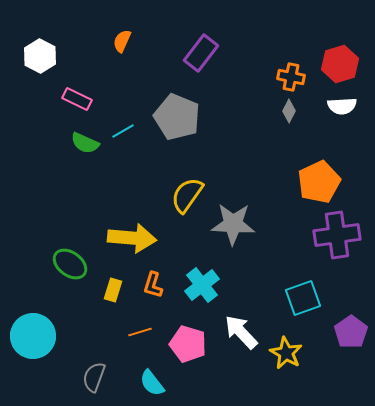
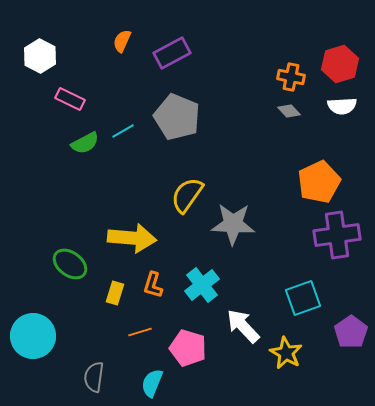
purple rectangle: moved 29 px left; rotated 24 degrees clockwise
pink rectangle: moved 7 px left
gray diamond: rotated 70 degrees counterclockwise
green semicircle: rotated 52 degrees counterclockwise
yellow rectangle: moved 2 px right, 3 px down
white arrow: moved 2 px right, 6 px up
pink pentagon: moved 4 px down
gray semicircle: rotated 12 degrees counterclockwise
cyan semicircle: rotated 60 degrees clockwise
